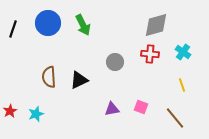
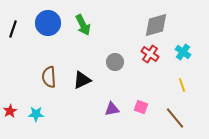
red cross: rotated 30 degrees clockwise
black triangle: moved 3 px right
cyan star: rotated 21 degrees clockwise
